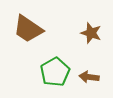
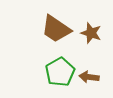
brown trapezoid: moved 28 px right
green pentagon: moved 5 px right
